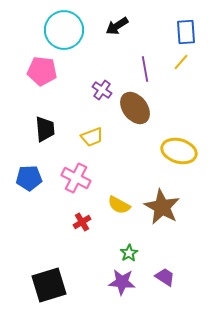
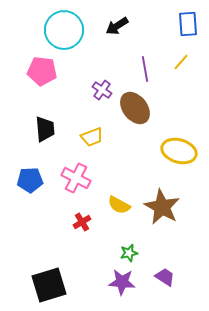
blue rectangle: moved 2 px right, 8 px up
blue pentagon: moved 1 px right, 2 px down
green star: rotated 18 degrees clockwise
